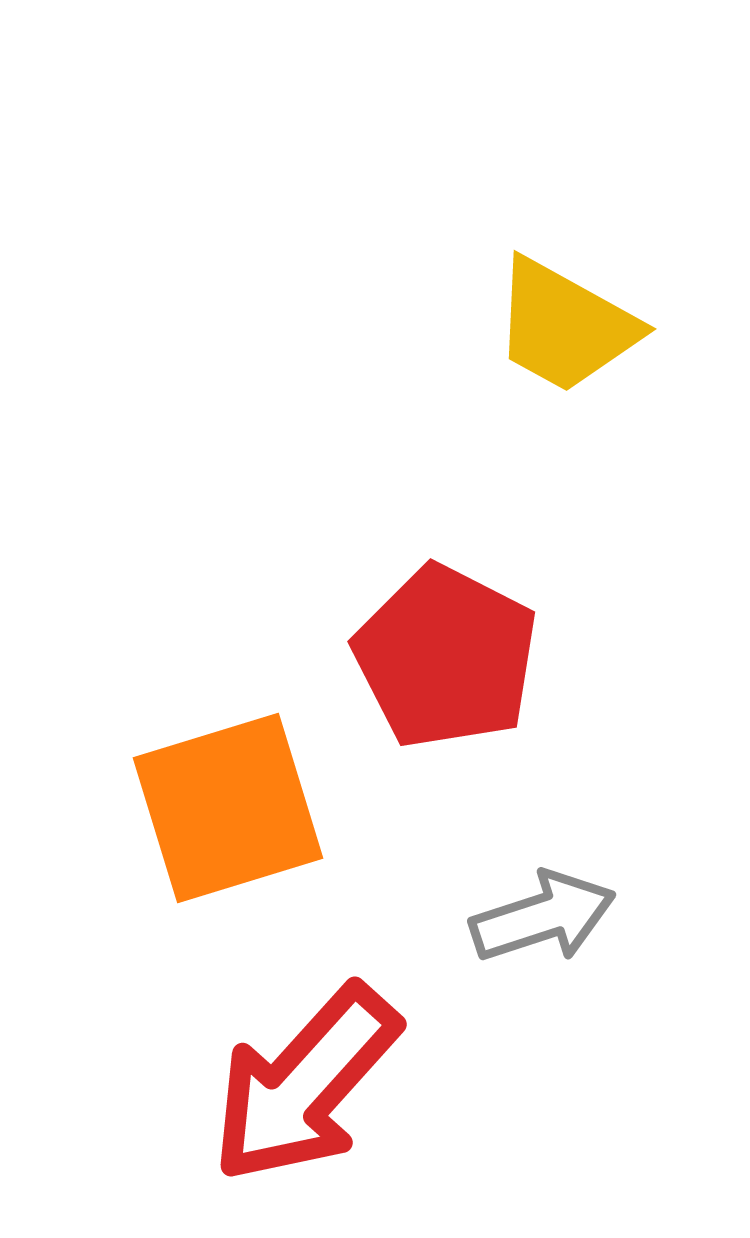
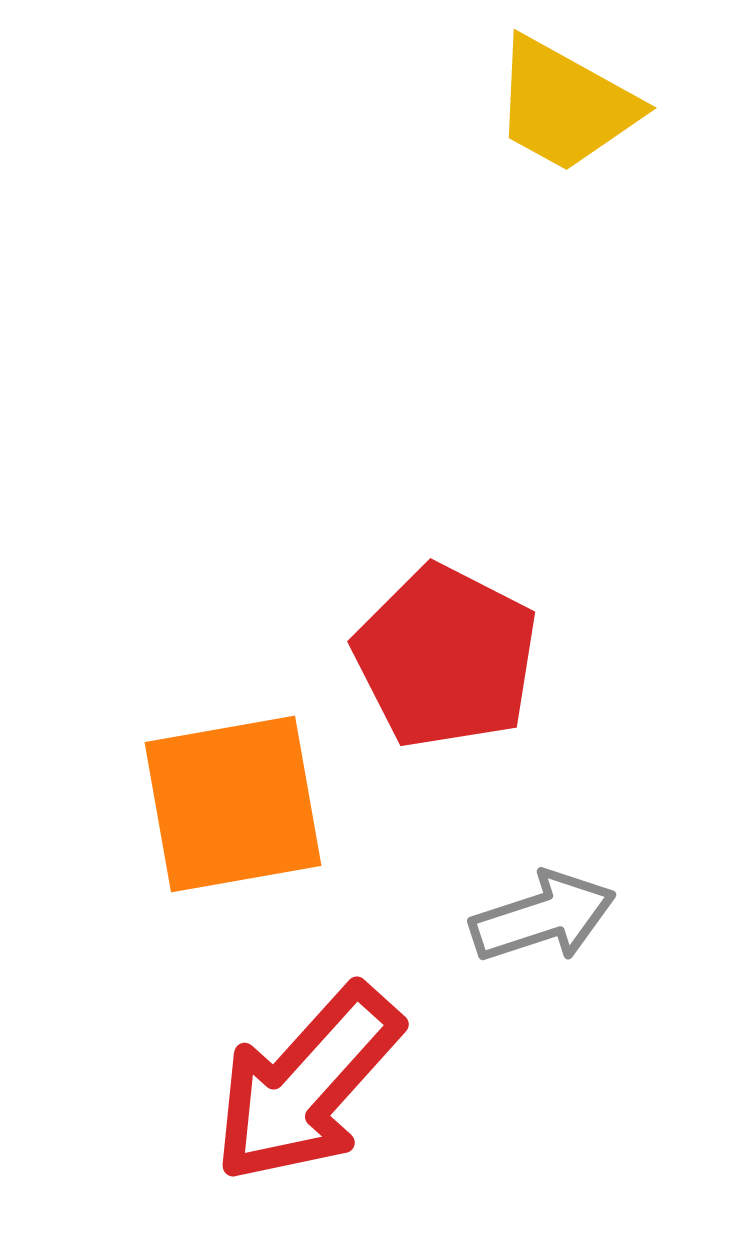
yellow trapezoid: moved 221 px up
orange square: moved 5 px right, 4 px up; rotated 7 degrees clockwise
red arrow: moved 2 px right
